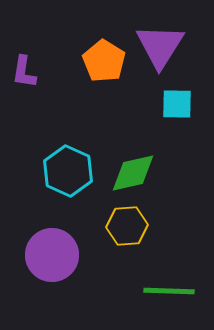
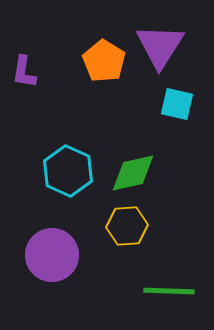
cyan square: rotated 12 degrees clockwise
